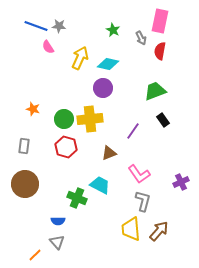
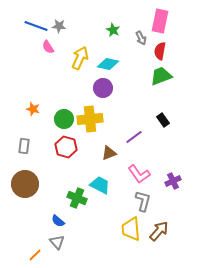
green trapezoid: moved 6 px right, 15 px up
purple line: moved 1 px right, 6 px down; rotated 18 degrees clockwise
purple cross: moved 8 px left, 1 px up
blue semicircle: rotated 40 degrees clockwise
